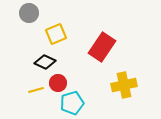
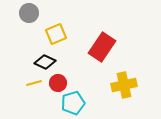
yellow line: moved 2 px left, 7 px up
cyan pentagon: moved 1 px right
